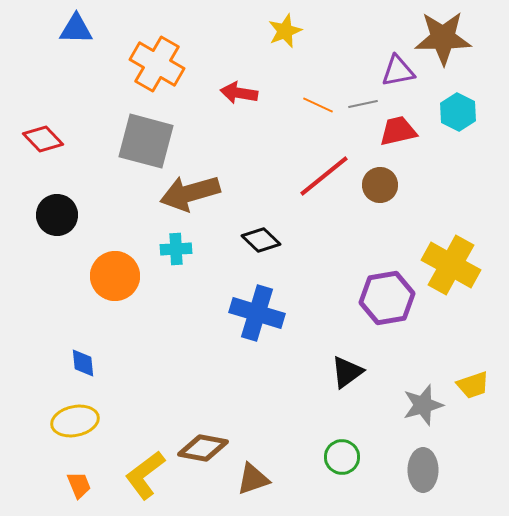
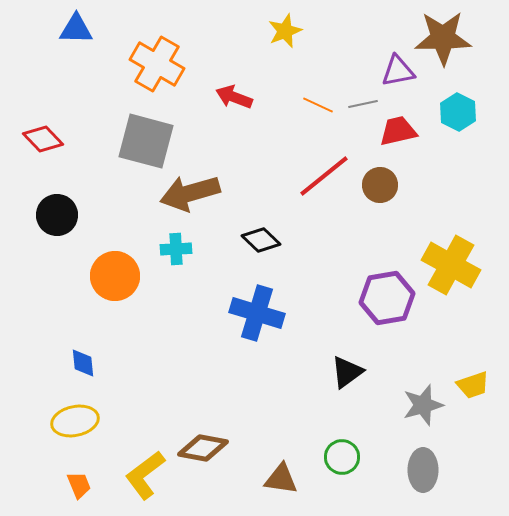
red arrow: moved 5 px left, 4 px down; rotated 12 degrees clockwise
brown triangle: moved 28 px right; rotated 27 degrees clockwise
